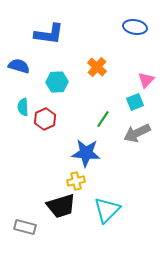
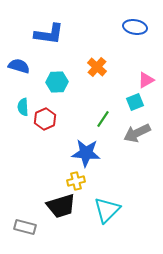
pink triangle: rotated 18 degrees clockwise
